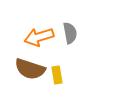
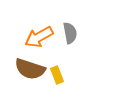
orange arrow: rotated 12 degrees counterclockwise
yellow rectangle: rotated 12 degrees counterclockwise
